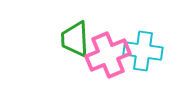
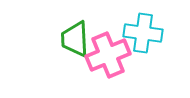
cyan cross: moved 18 px up
